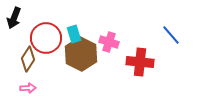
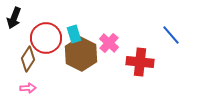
pink cross: moved 1 px down; rotated 24 degrees clockwise
